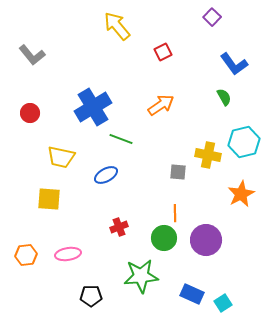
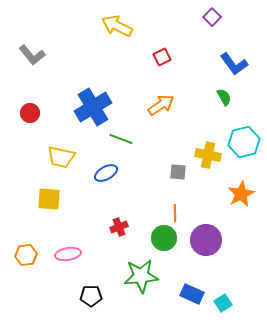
yellow arrow: rotated 24 degrees counterclockwise
red square: moved 1 px left, 5 px down
blue ellipse: moved 2 px up
